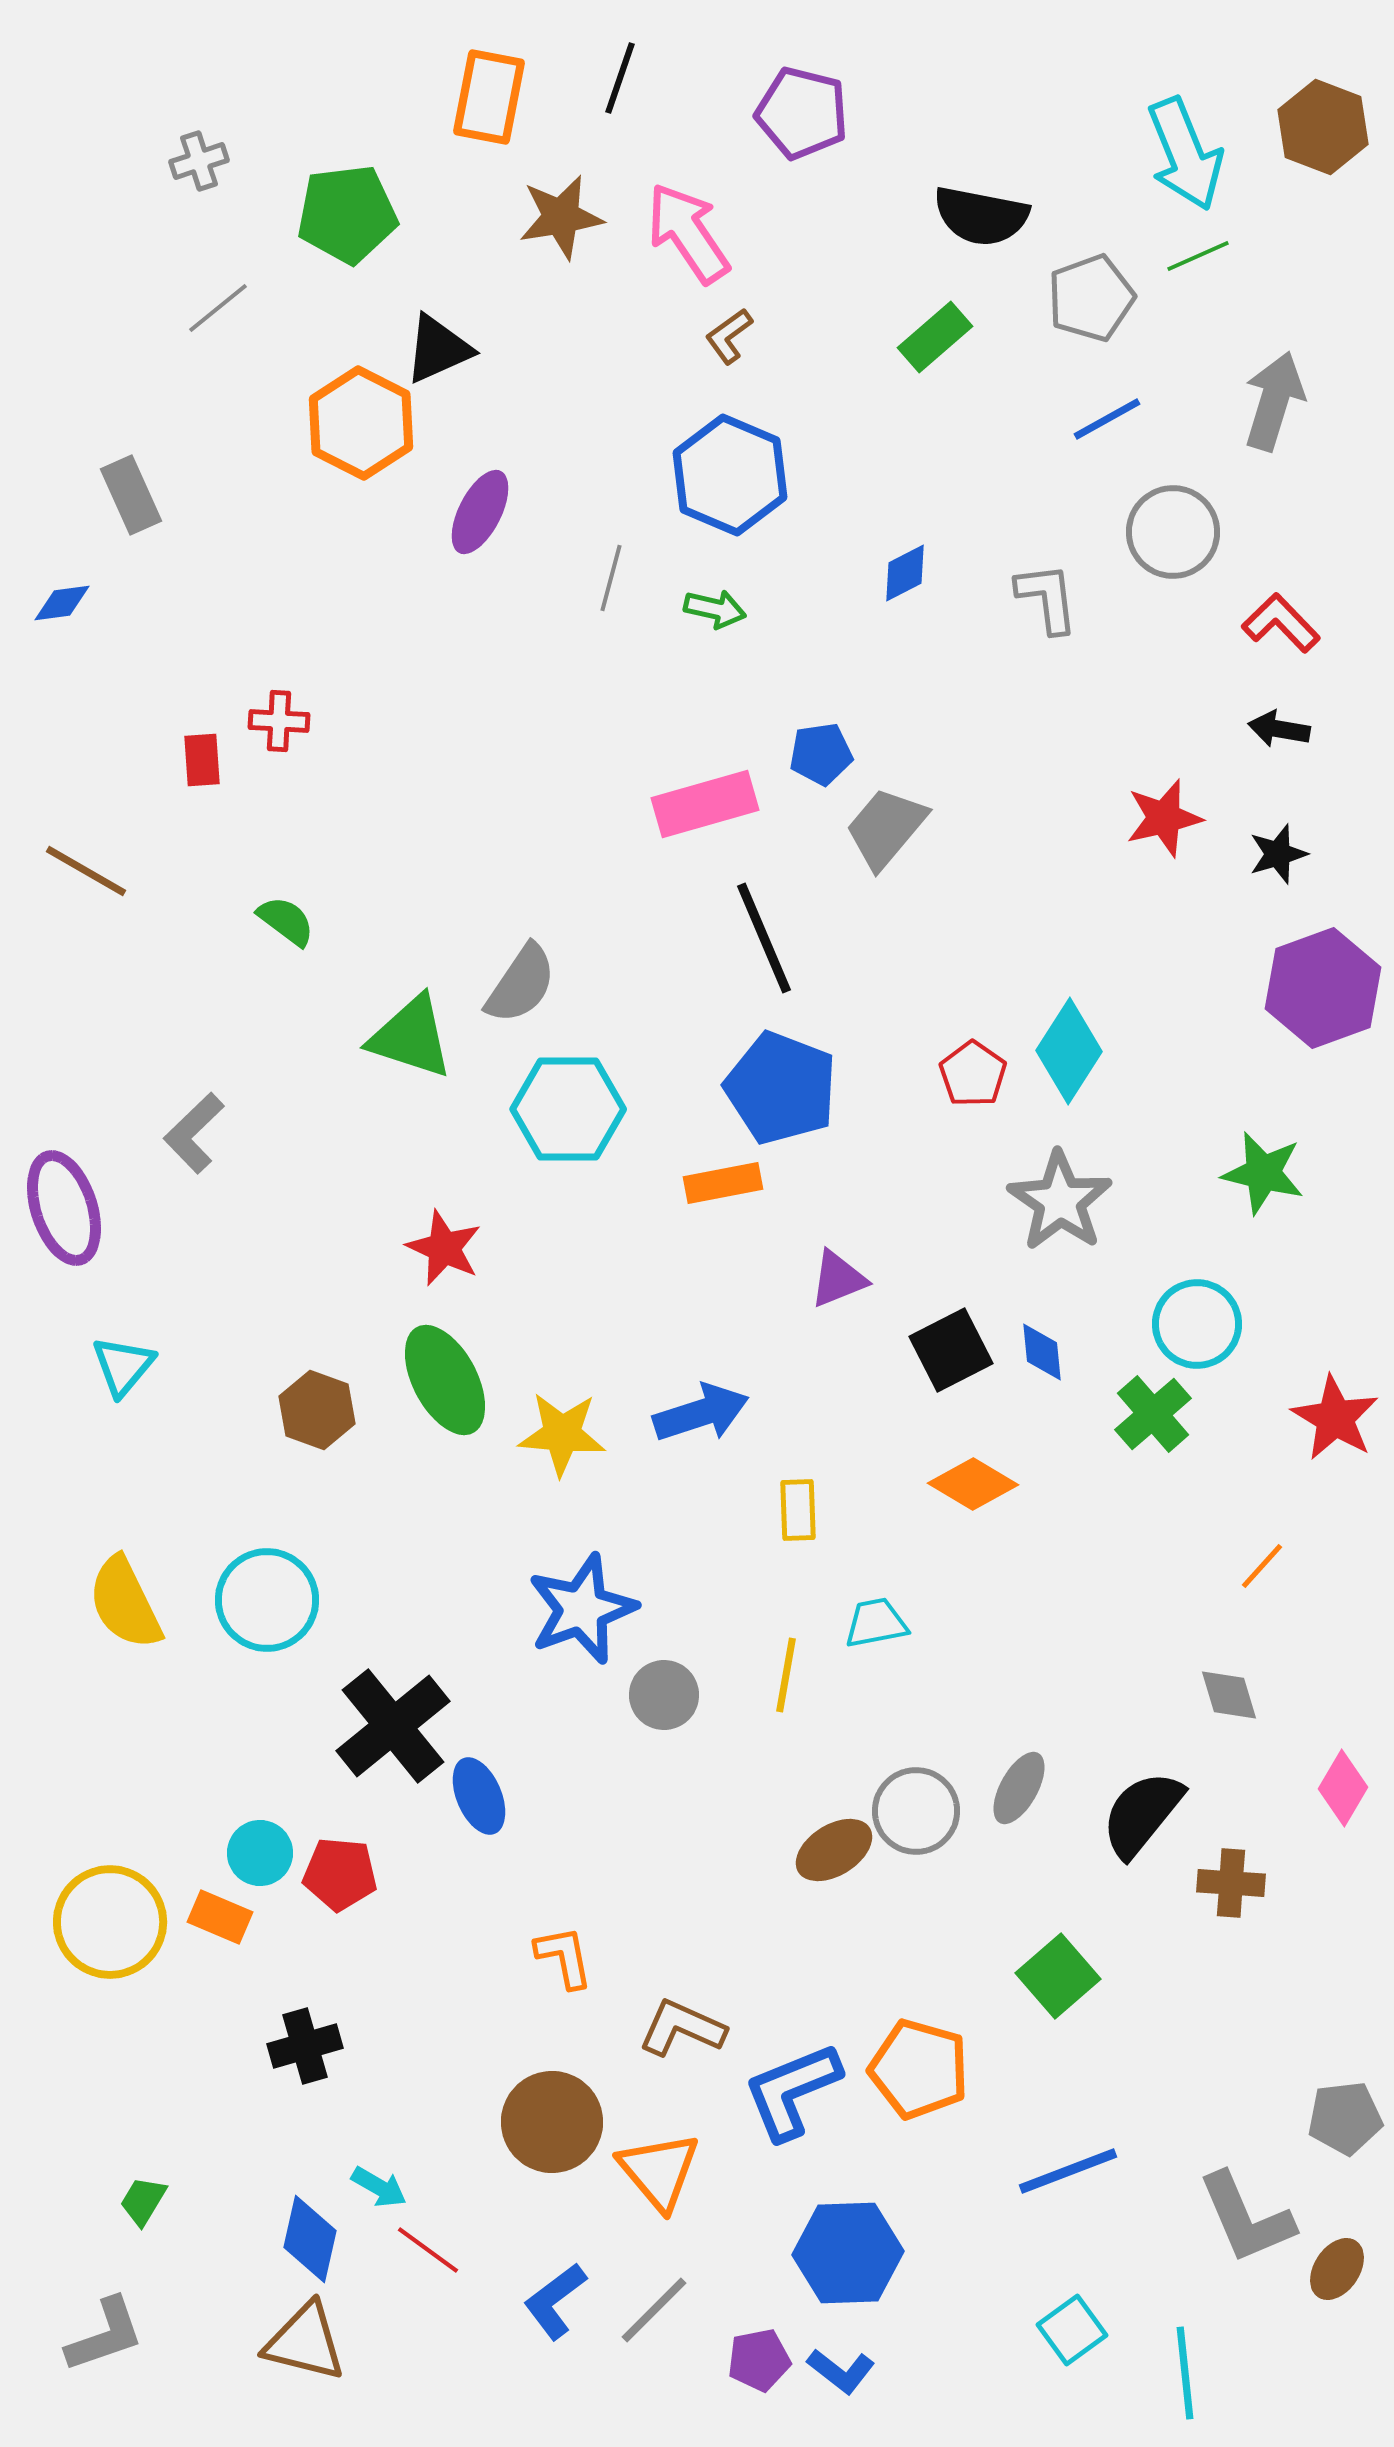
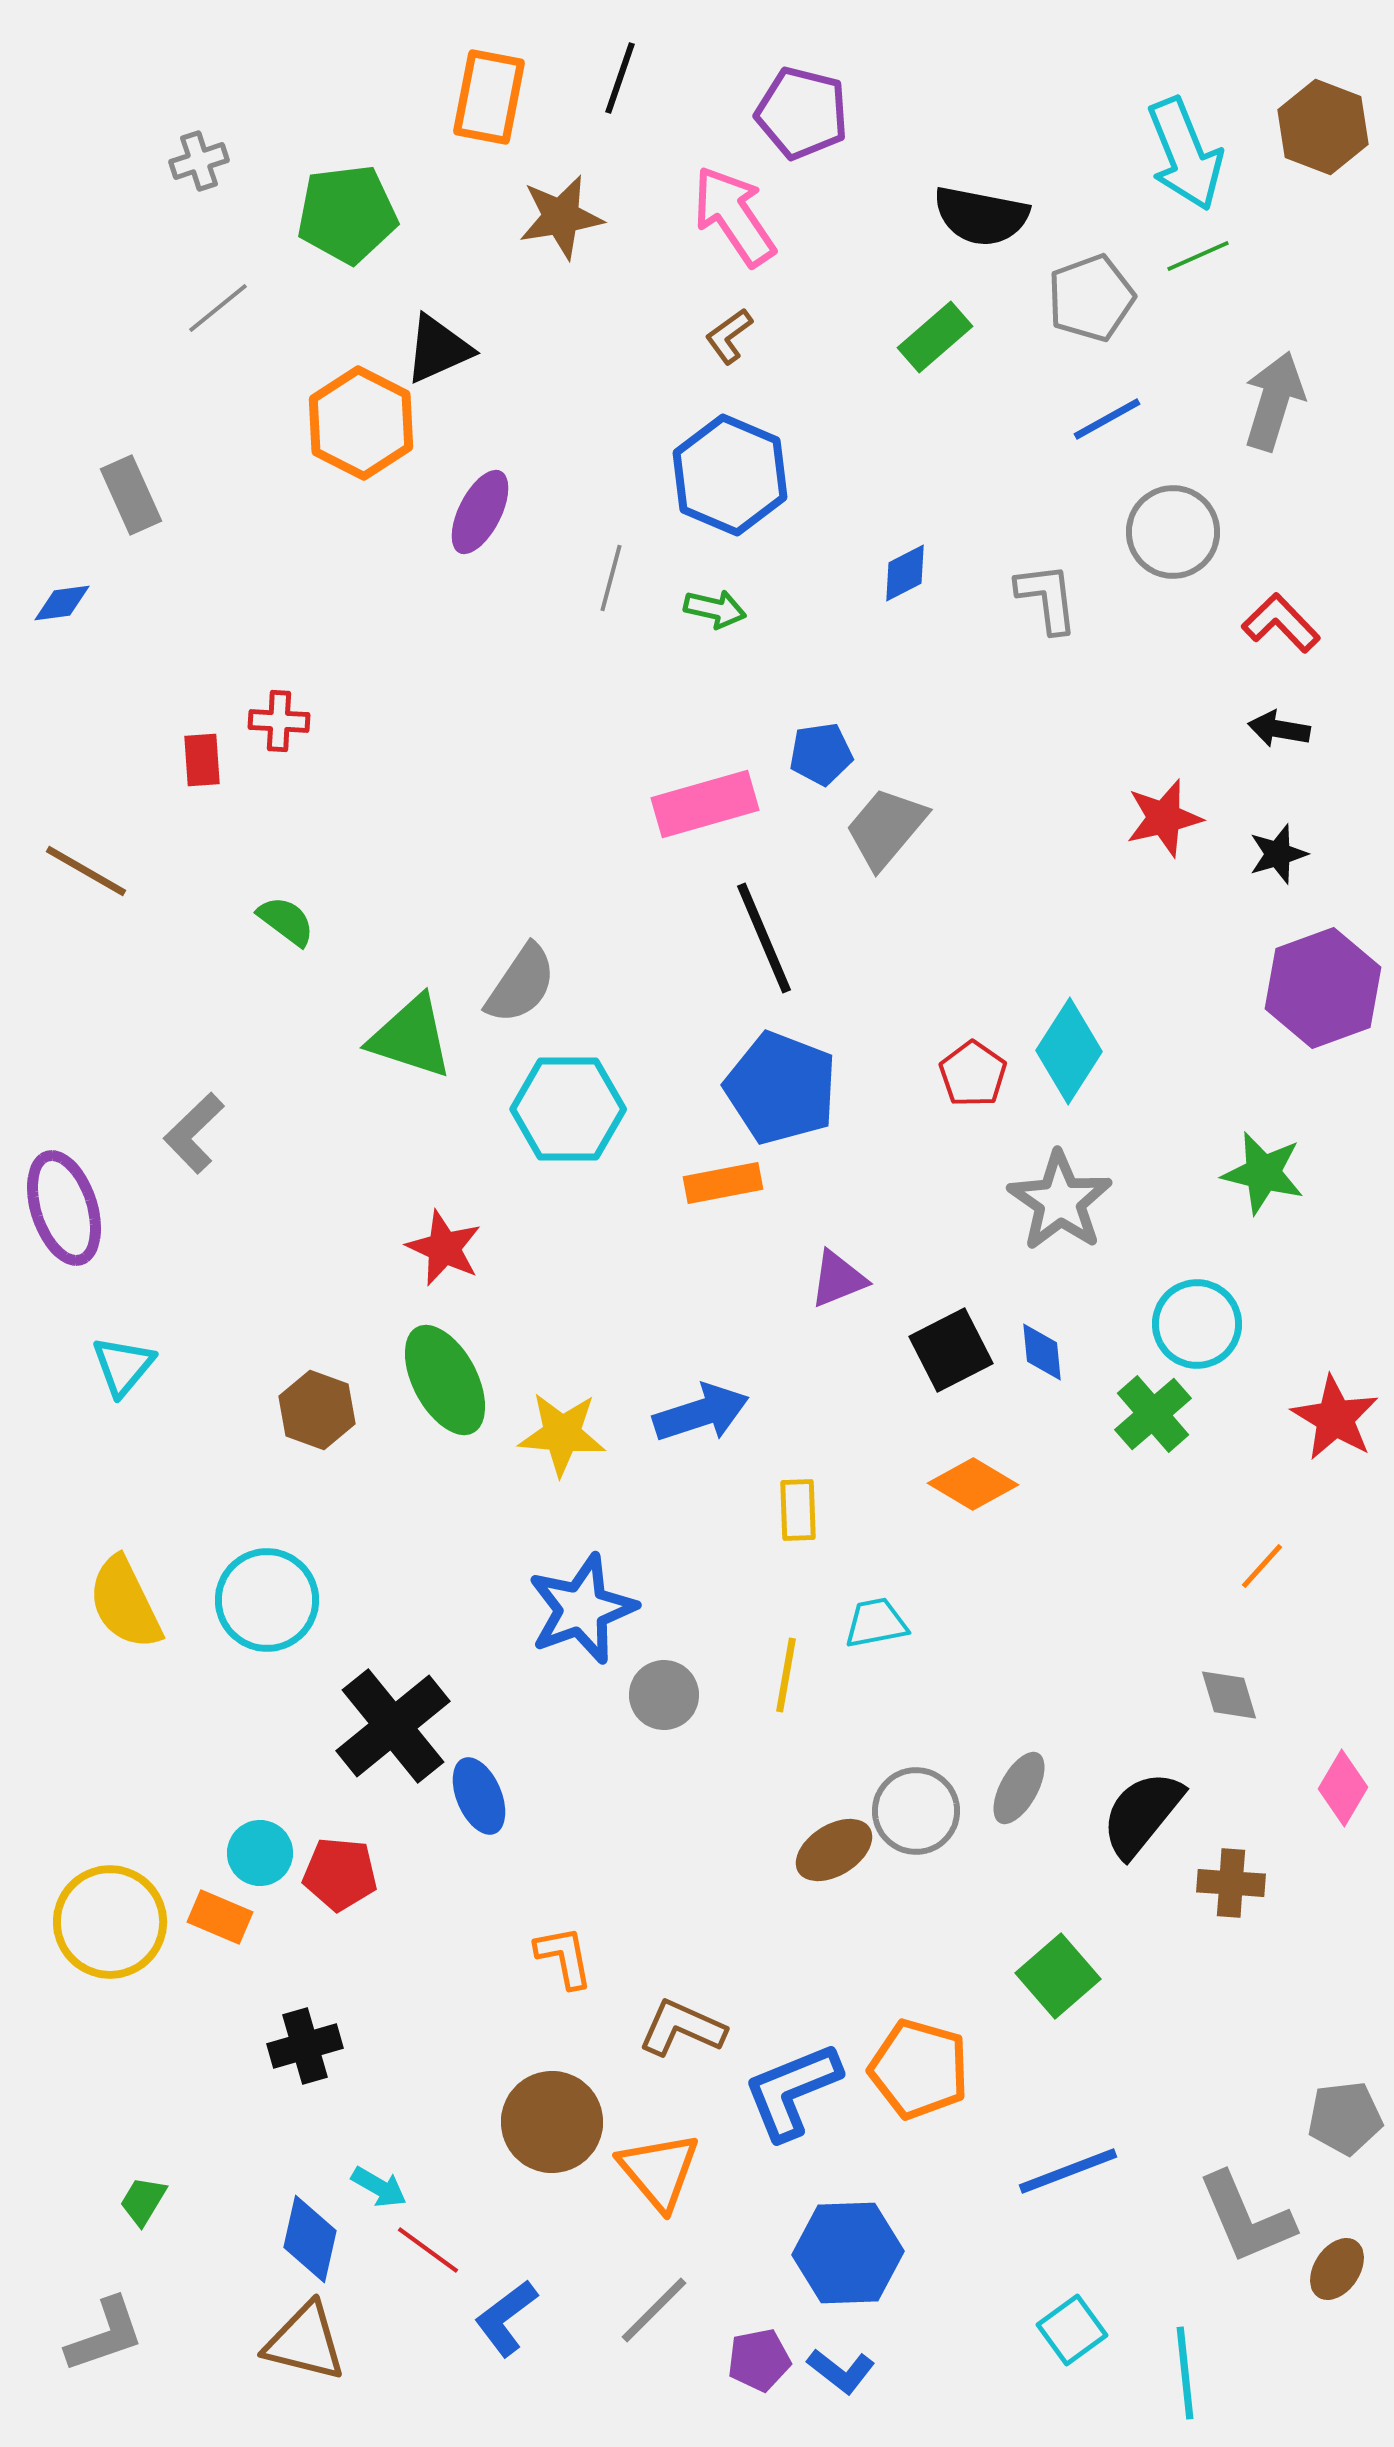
pink arrow at (688, 233): moved 46 px right, 17 px up
blue L-shape at (555, 2301): moved 49 px left, 17 px down
